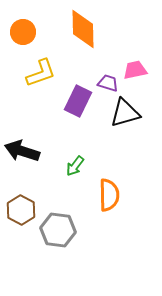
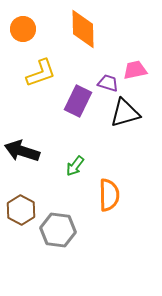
orange circle: moved 3 px up
